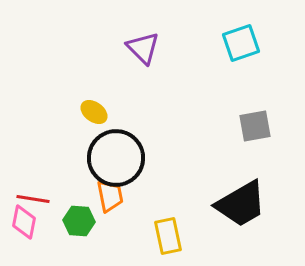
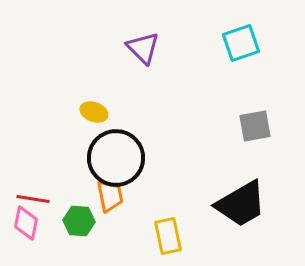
yellow ellipse: rotated 16 degrees counterclockwise
pink diamond: moved 2 px right, 1 px down
